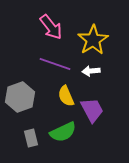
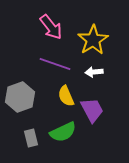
white arrow: moved 3 px right, 1 px down
